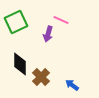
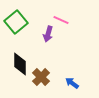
green square: rotated 15 degrees counterclockwise
blue arrow: moved 2 px up
